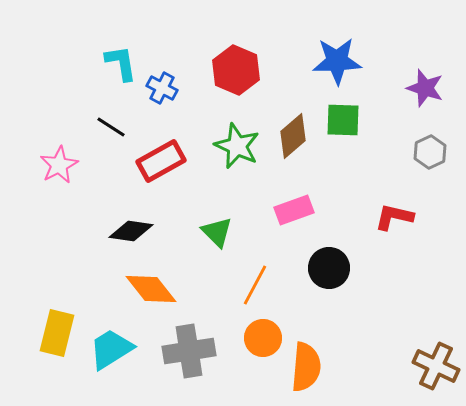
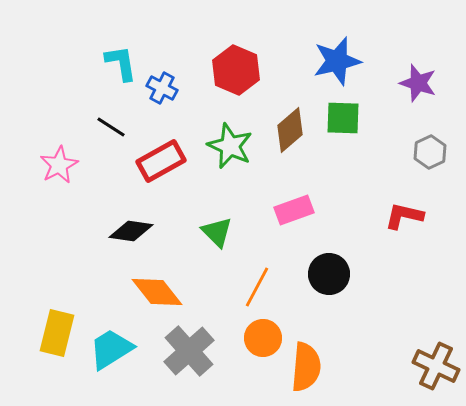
blue star: rotated 12 degrees counterclockwise
purple star: moved 7 px left, 5 px up
green square: moved 2 px up
brown diamond: moved 3 px left, 6 px up
green star: moved 7 px left
red L-shape: moved 10 px right, 1 px up
black circle: moved 6 px down
orange line: moved 2 px right, 2 px down
orange diamond: moved 6 px right, 3 px down
gray cross: rotated 33 degrees counterclockwise
